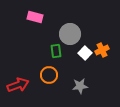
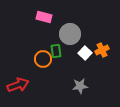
pink rectangle: moved 9 px right
orange circle: moved 6 px left, 16 px up
